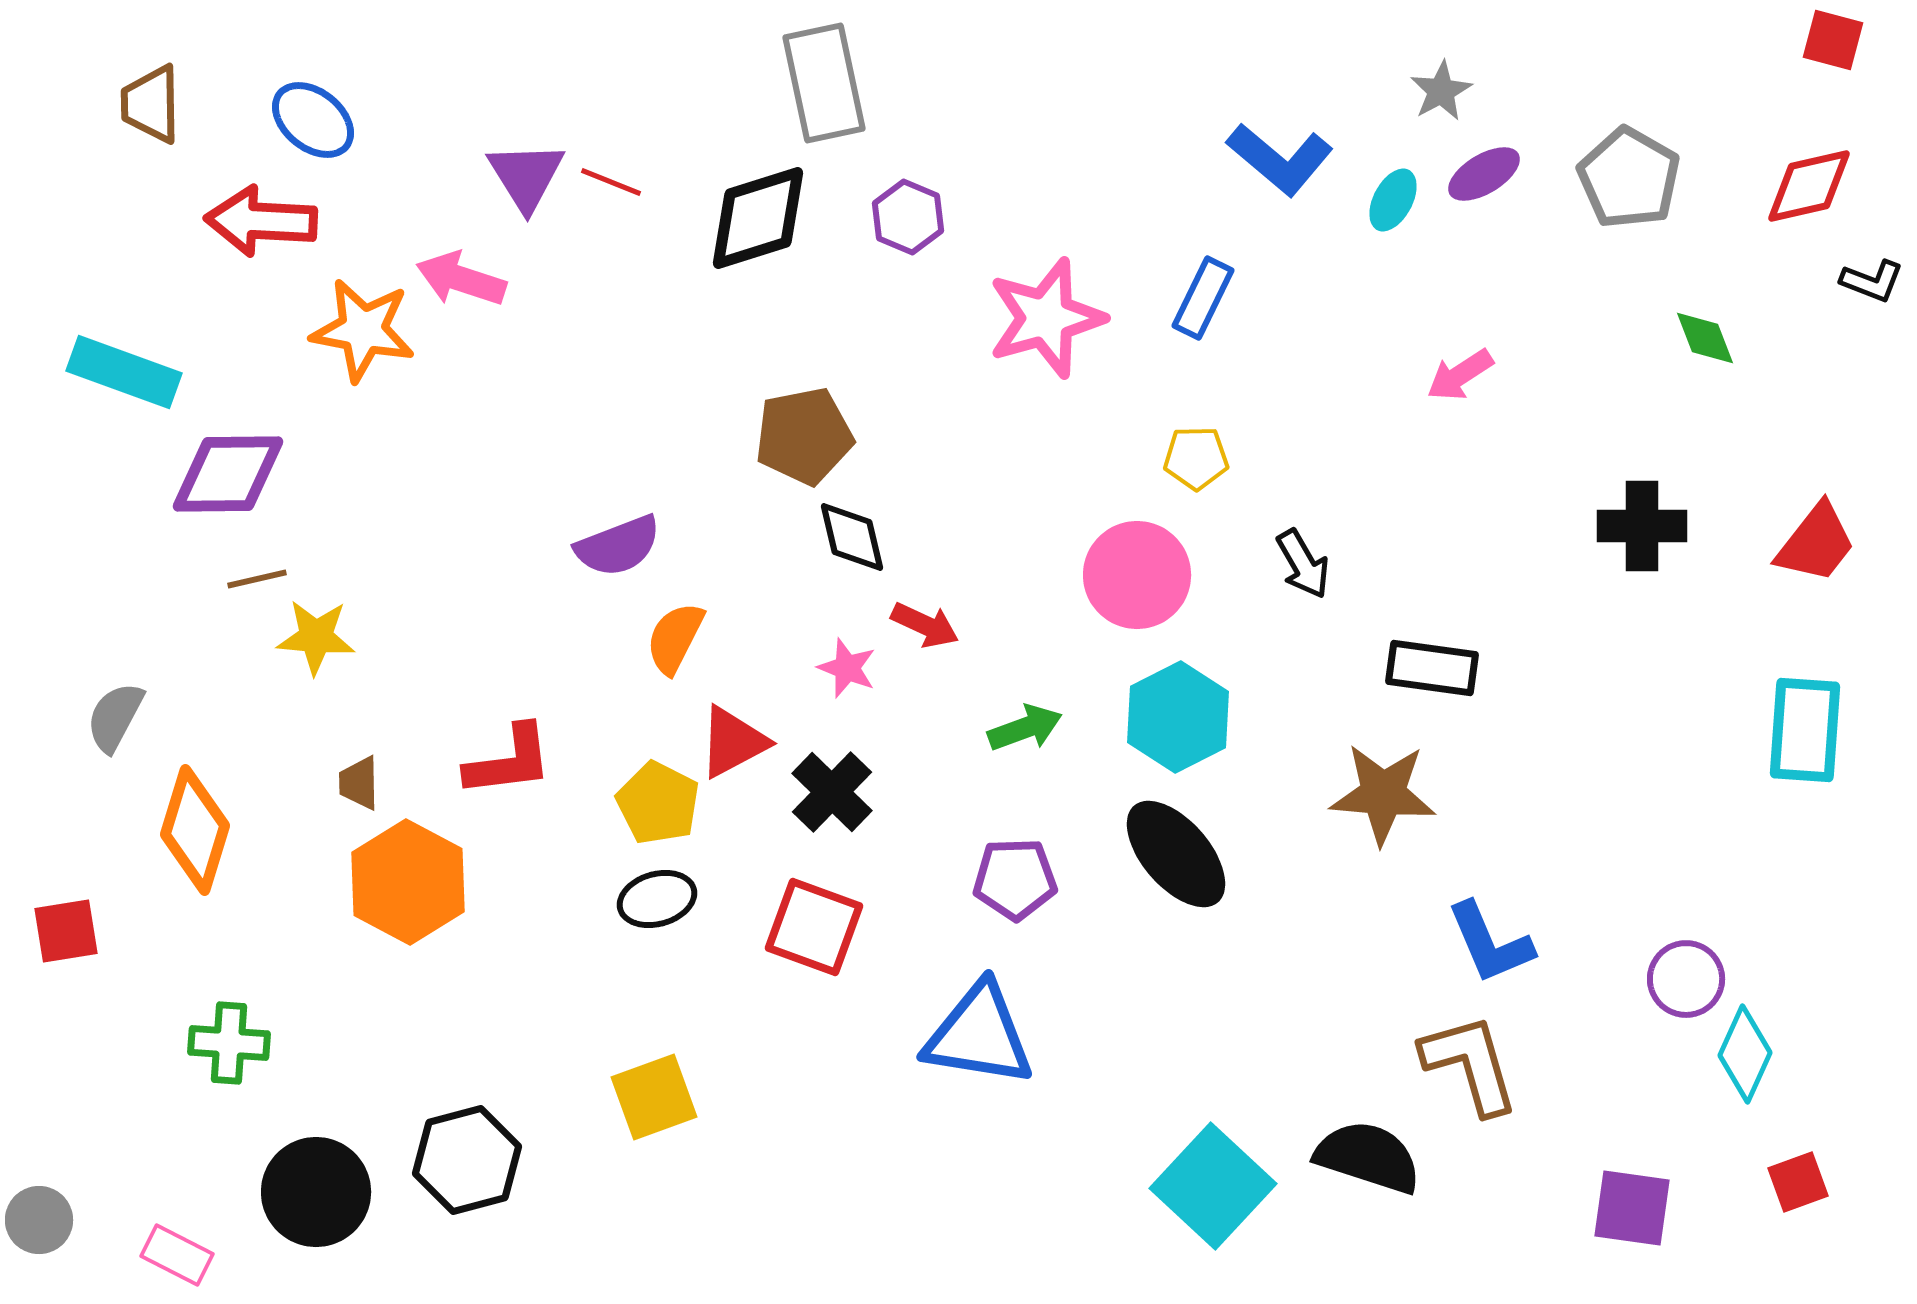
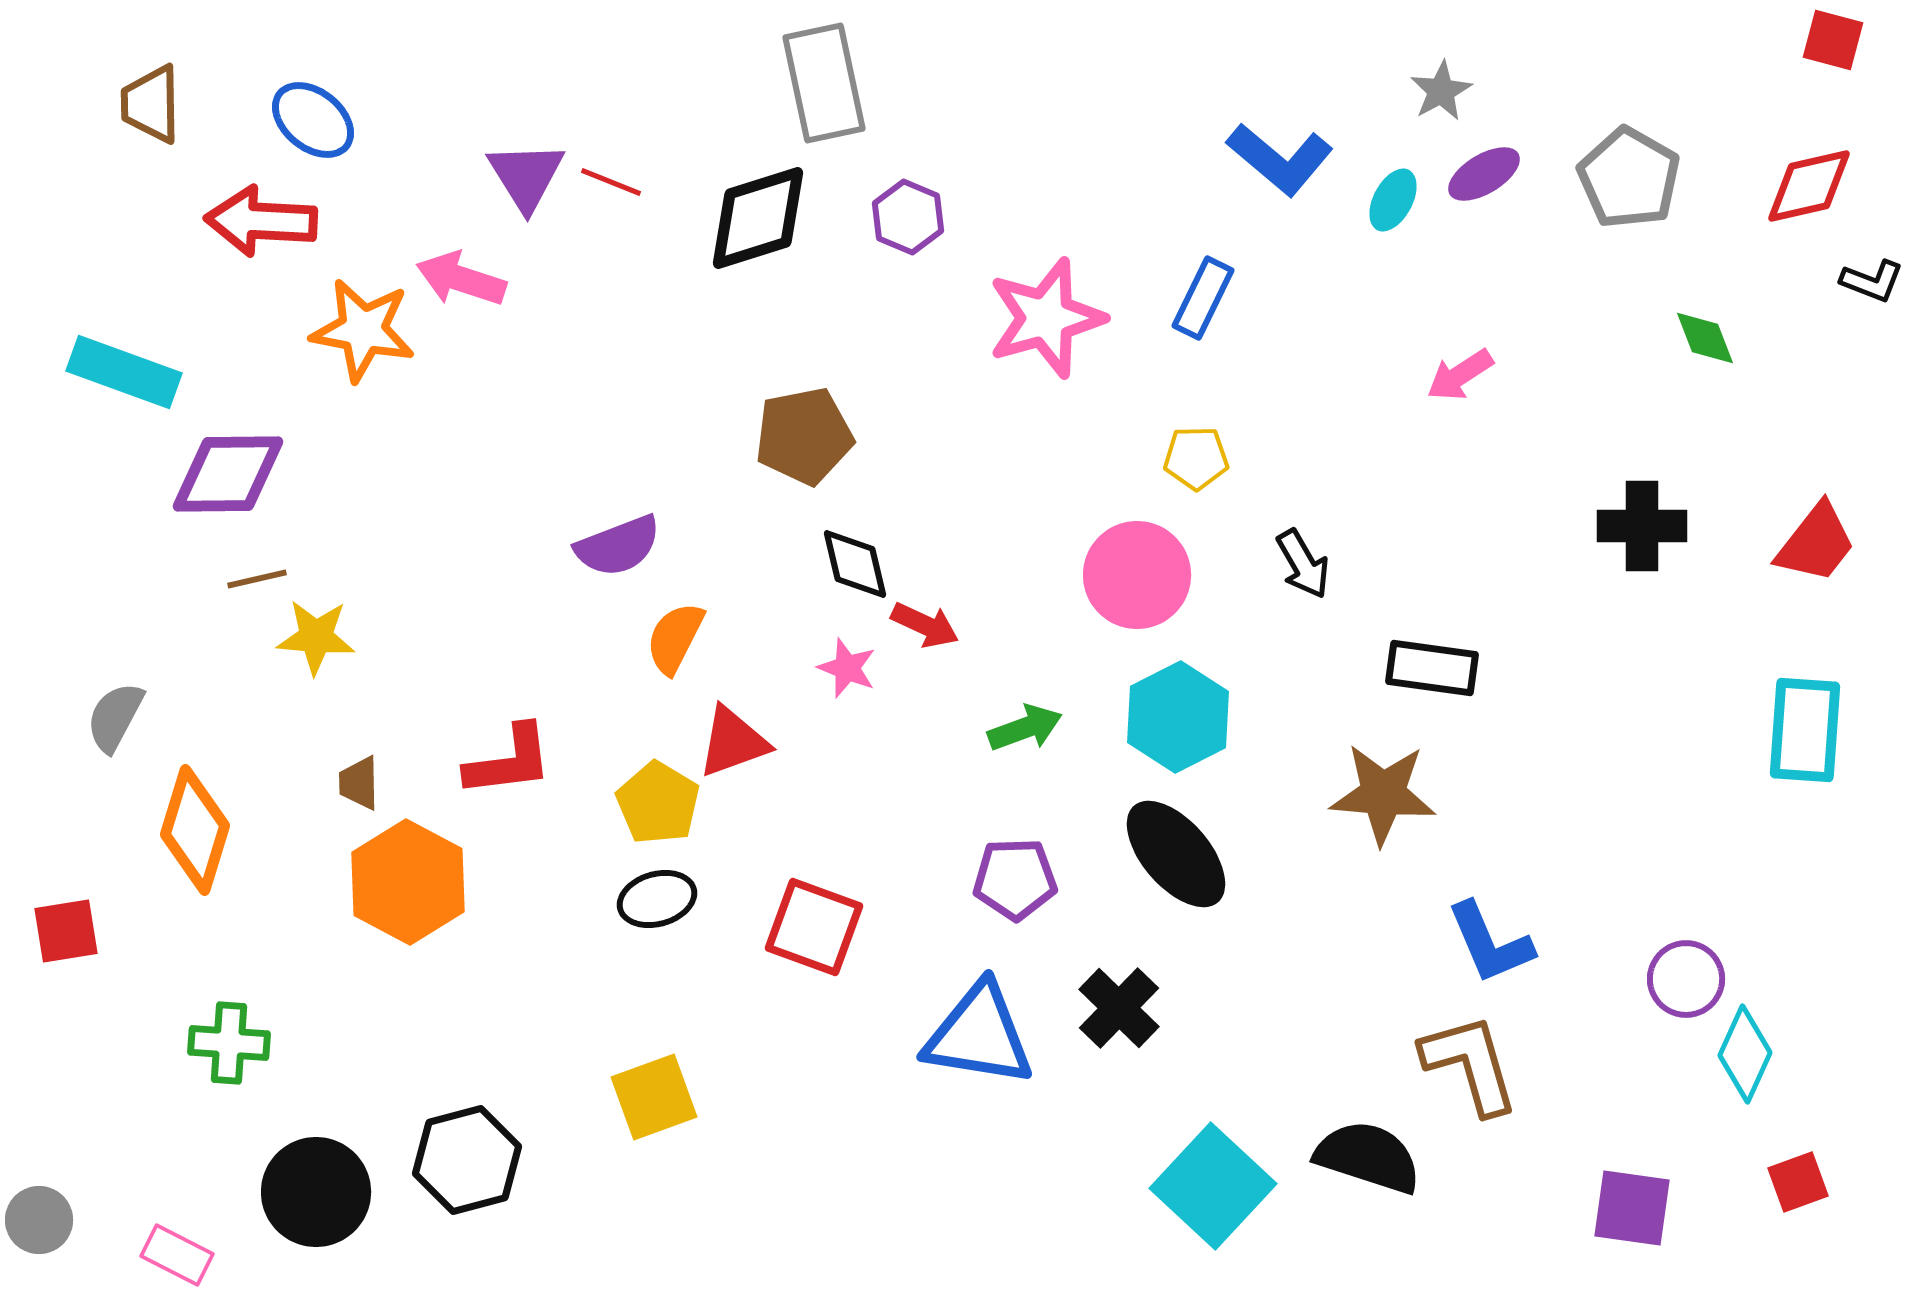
black diamond at (852, 537): moved 3 px right, 27 px down
red triangle at (733, 742): rotated 8 degrees clockwise
black cross at (832, 792): moved 287 px right, 216 px down
yellow pentagon at (658, 803): rotated 4 degrees clockwise
